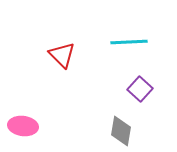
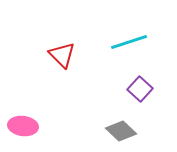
cyan line: rotated 15 degrees counterclockwise
gray diamond: rotated 56 degrees counterclockwise
